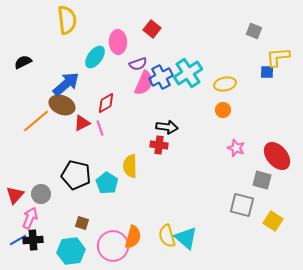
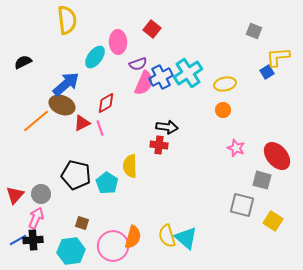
blue square at (267, 72): rotated 32 degrees counterclockwise
pink arrow at (30, 218): moved 6 px right
